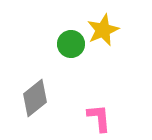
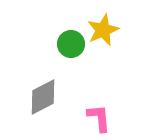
gray diamond: moved 8 px right, 1 px up; rotated 12 degrees clockwise
